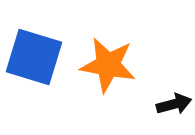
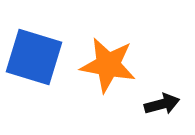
black arrow: moved 12 px left
